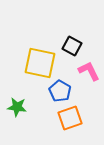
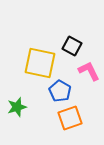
green star: rotated 24 degrees counterclockwise
